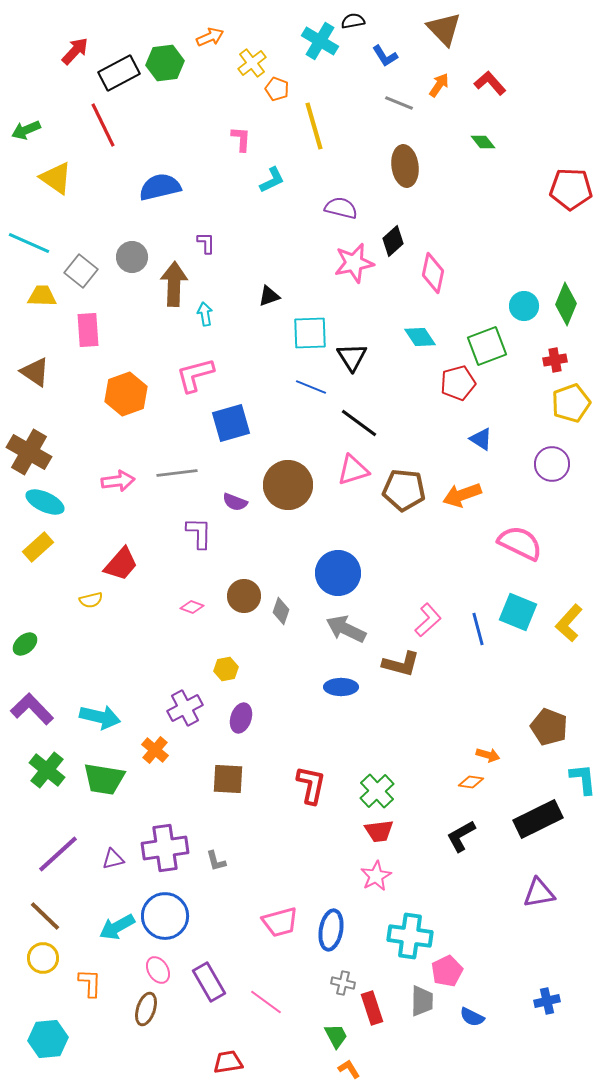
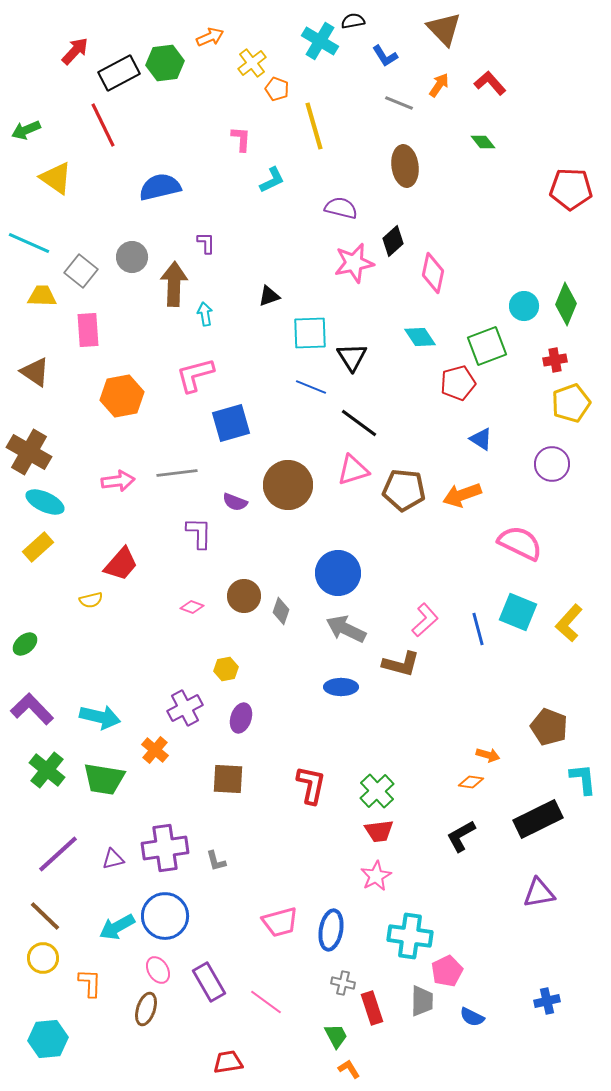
orange hexagon at (126, 394): moved 4 px left, 2 px down; rotated 9 degrees clockwise
pink L-shape at (428, 620): moved 3 px left
